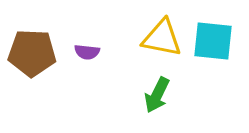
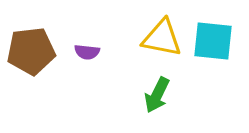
brown pentagon: moved 1 px left, 2 px up; rotated 9 degrees counterclockwise
